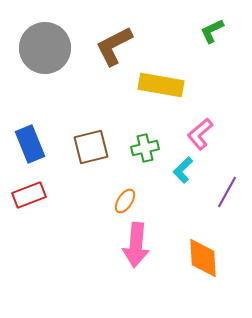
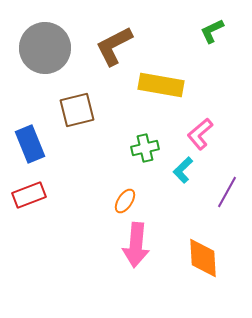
brown square: moved 14 px left, 37 px up
